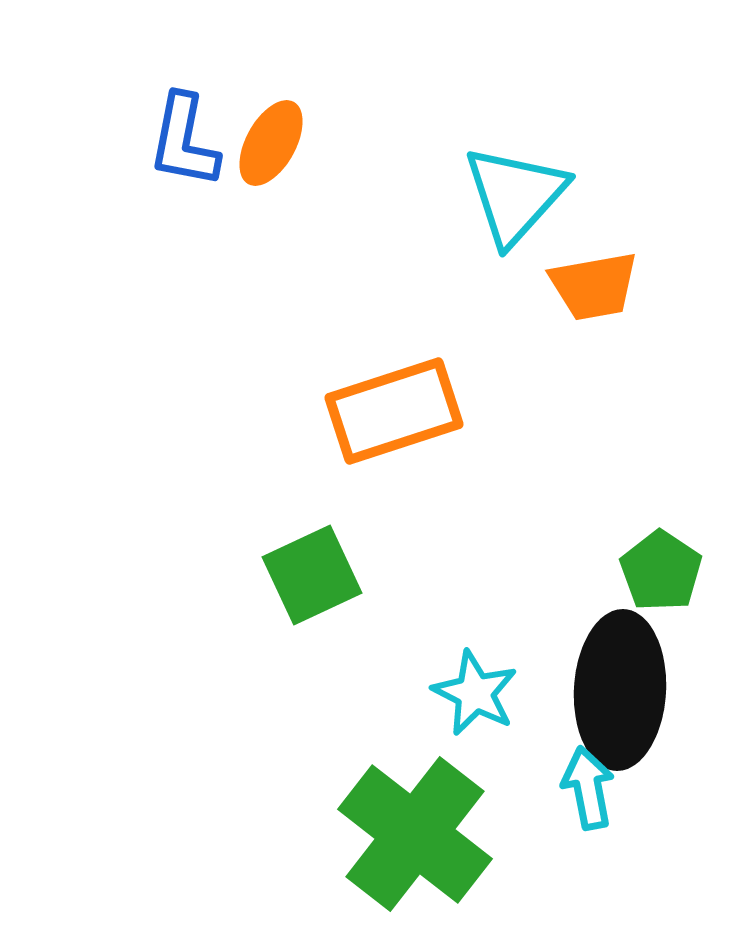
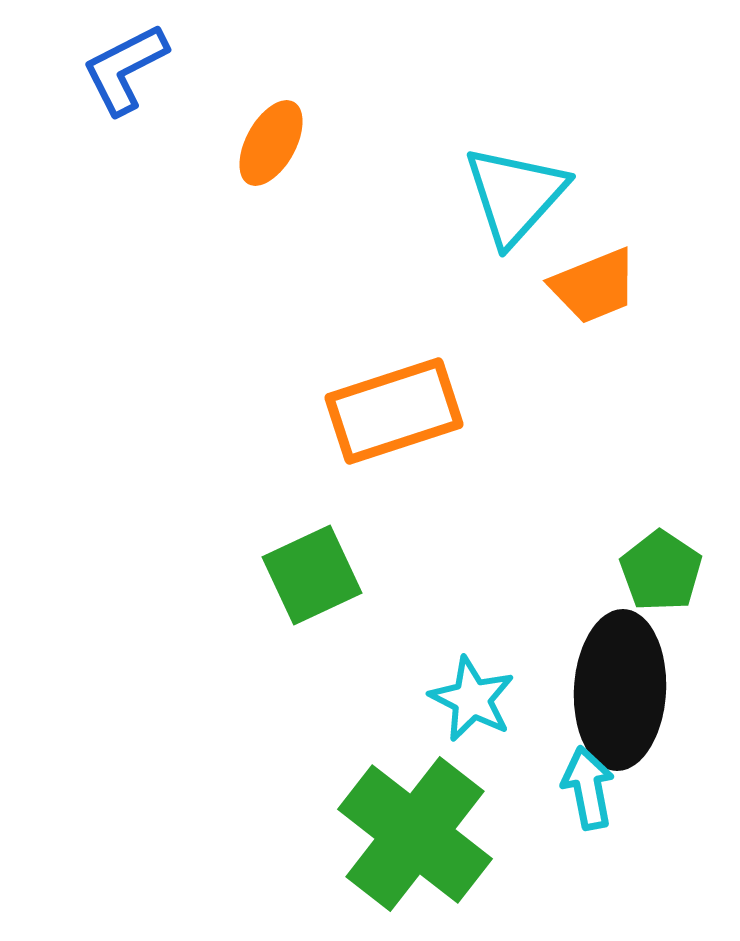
blue L-shape: moved 59 px left, 72 px up; rotated 52 degrees clockwise
orange trapezoid: rotated 12 degrees counterclockwise
cyan star: moved 3 px left, 6 px down
